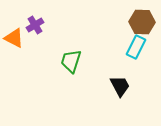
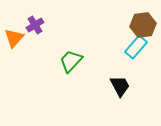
brown hexagon: moved 1 px right, 3 px down; rotated 10 degrees counterclockwise
orange triangle: rotated 45 degrees clockwise
cyan rectangle: rotated 15 degrees clockwise
green trapezoid: rotated 25 degrees clockwise
